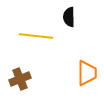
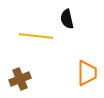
black semicircle: moved 2 px left, 2 px down; rotated 12 degrees counterclockwise
